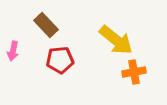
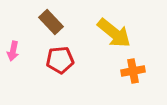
brown rectangle: moved 5 px right, 3 px up
yellow arrow: moved 2 px left, 7 px up
orange cross: moved 1 px left, 1 px up
